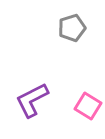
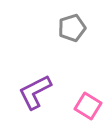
purple L-shape: moved 3 px right, 8 px up
